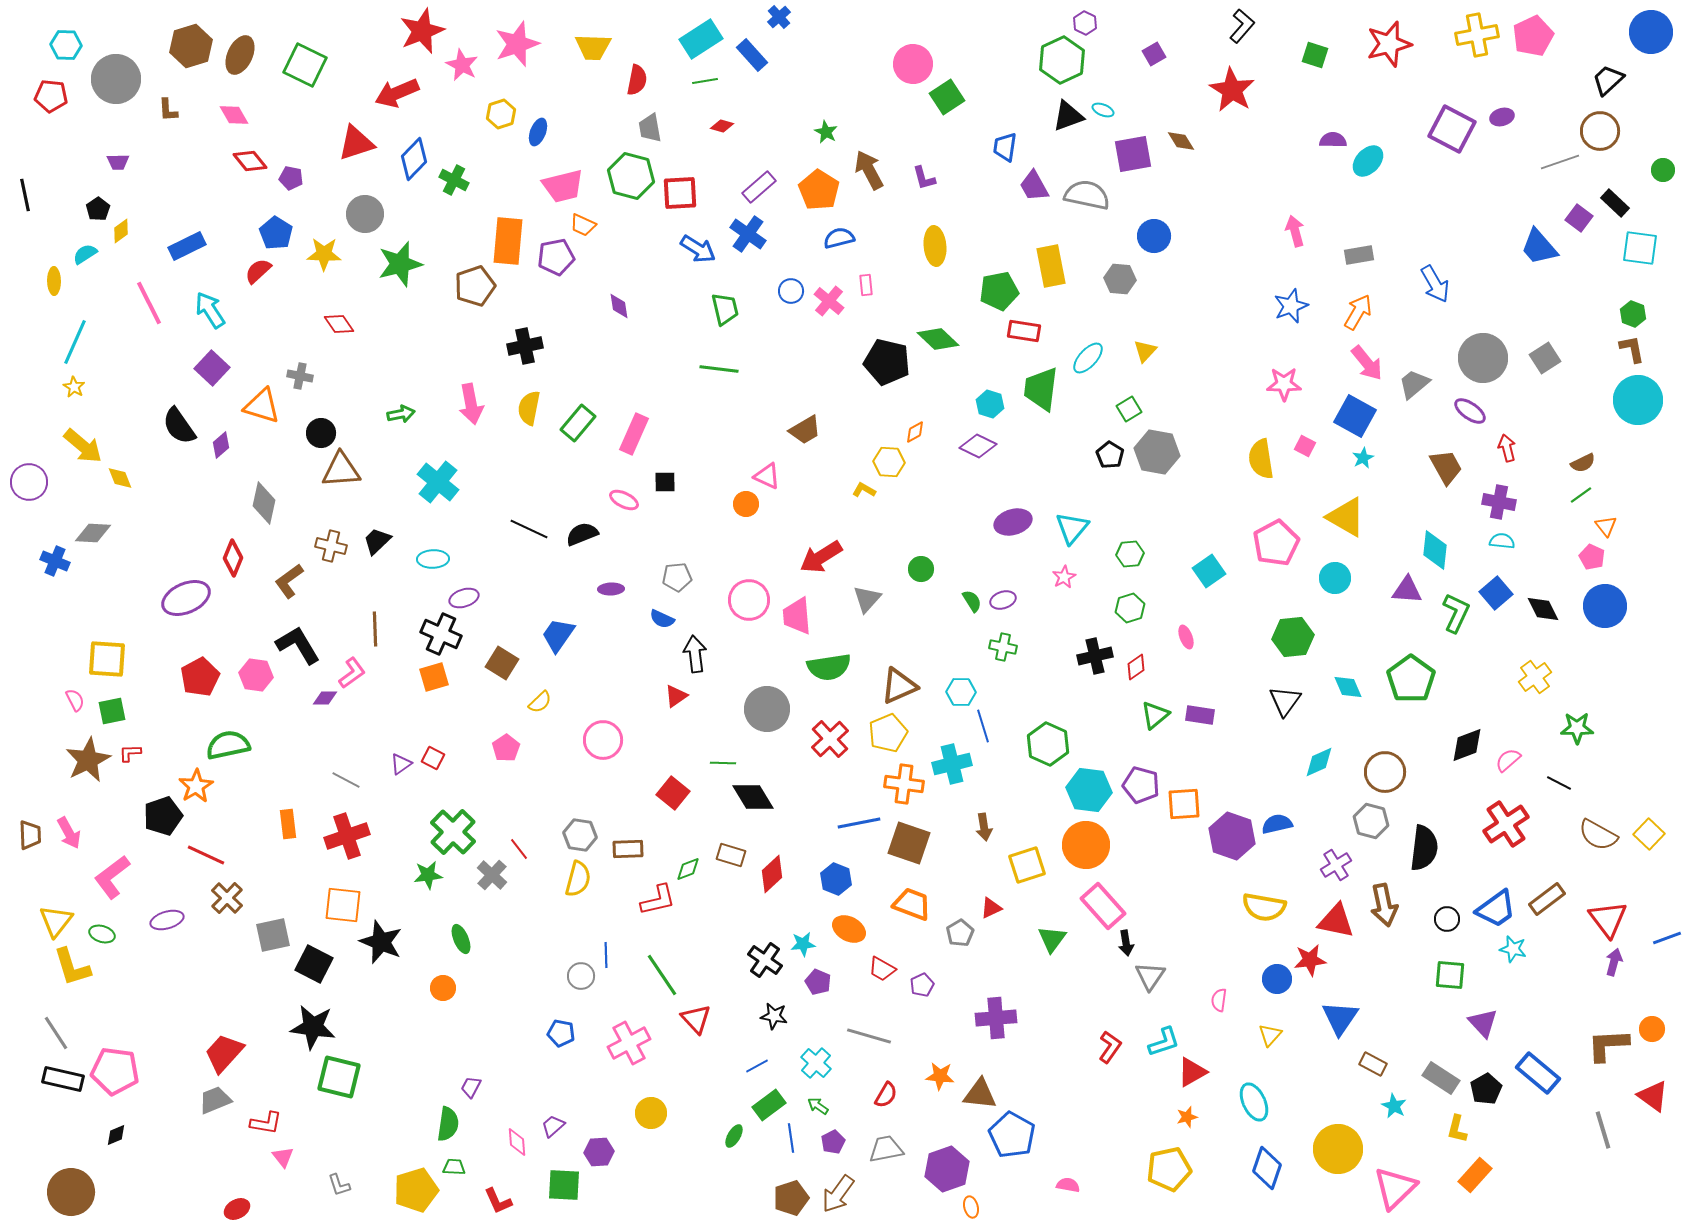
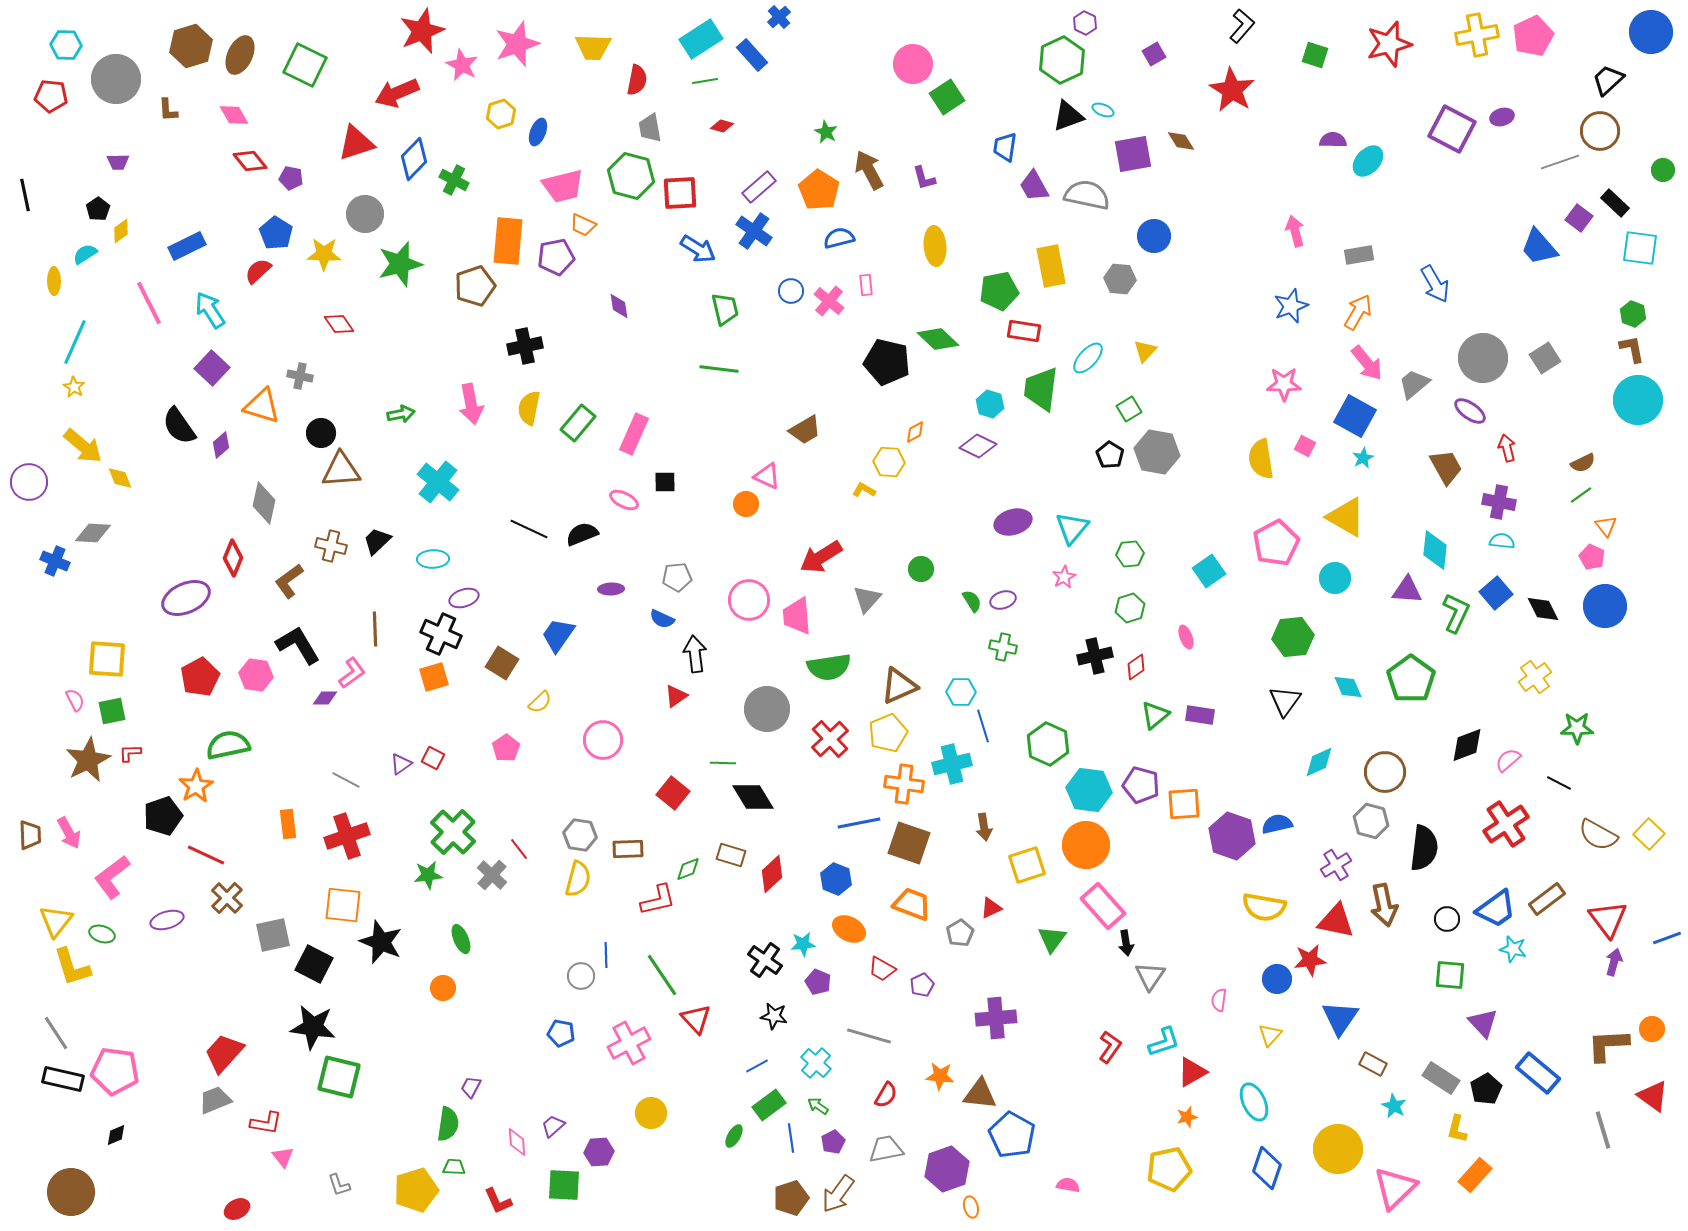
blue cross at (748, 234): moved 6 px right, 3 px up
